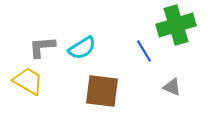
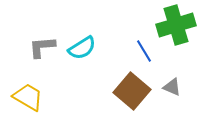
yellow trapezoid: moved 16 px down
brown square: moved 30 px right; rotated 33 degrees clockwise
